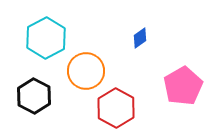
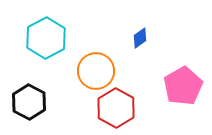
orange circle: moved 10 px right
black hexagon: moved 5 px left, 6 px down
